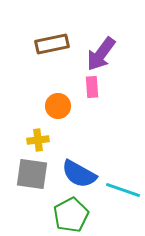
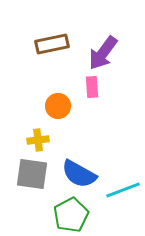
purple arrow: moved 2 px right, 1 px up
cyan line: rotated 40 degrees counterclockwise
